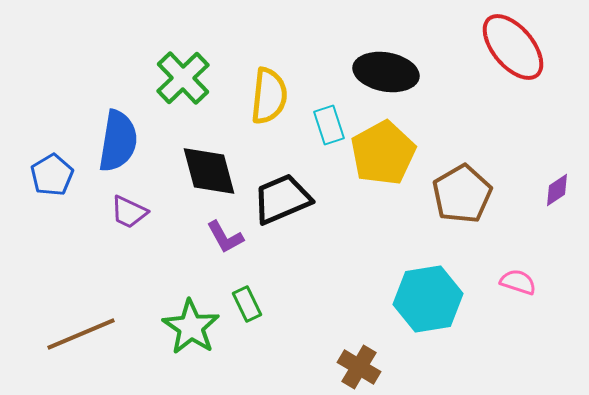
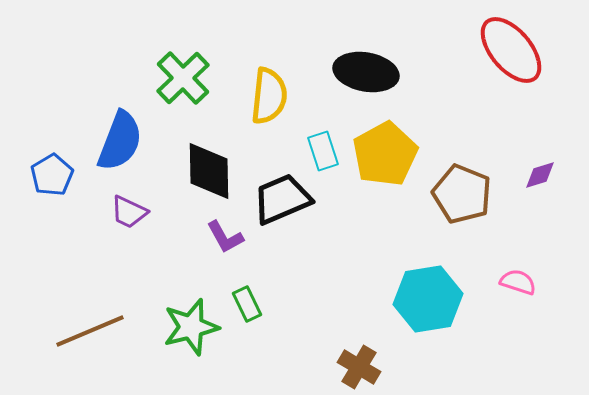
red ellipse: moved 2 px left, 3 px down
black ellipse: moved 20 px left
cyan rectangle: moved 6 px left, 26 px down
blue semicircle: moved 2 px right; rotated 12 degrees clockwise
yellow pentagon: moved 2 px right, 1 px down
black diamond: rotated 14 degrees clockwise
purple diamond: moved 17 px left, 15 px up; rotated 16 degrees clockwise
brown pentagon: rotated 20 degrees counterclockwise
green star: rotated 24 degrees clockwise
brown line: moved 9 px right, 3 px up
